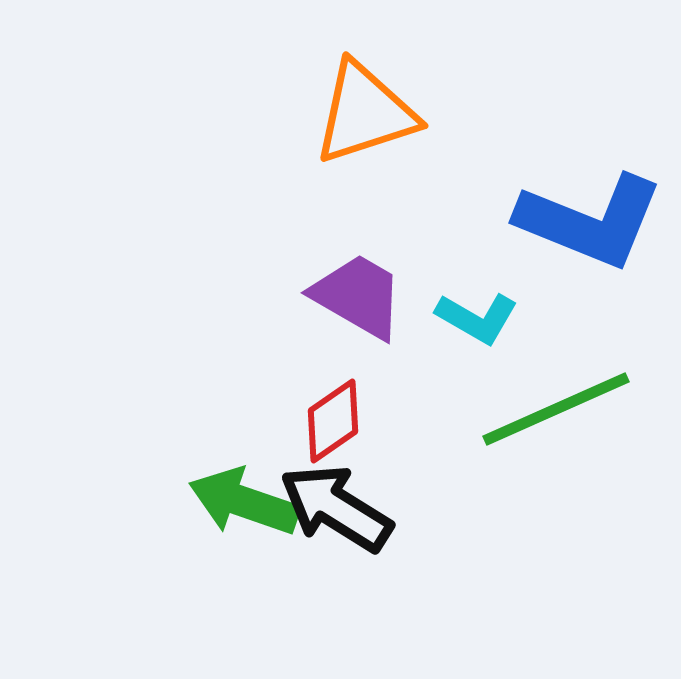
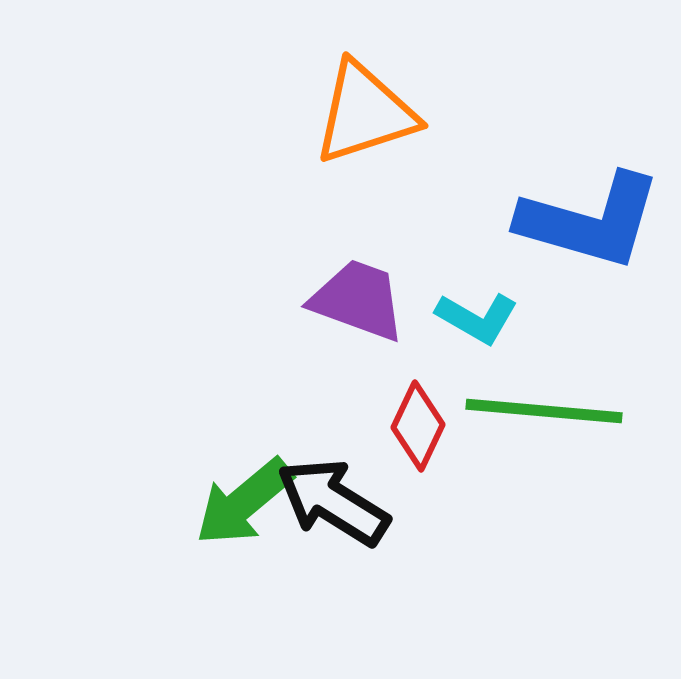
blue L-shape: rotated 6 degrees counterclockwise
purple trapezoid: moved 4 px down; rotated 10 degrees counterclockwise
green line: moved 12 px left, 2 px down; rotated 29 degrees clockwise
red diamond: moved 85 px right, 5 px down; rotated 30 degrees counterclockwise
green arrow: rotated 59 degrees counterclockwise
black arrow: moved 3 px left, 6 px up
